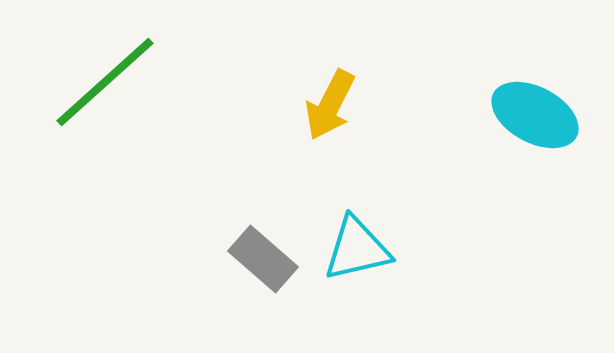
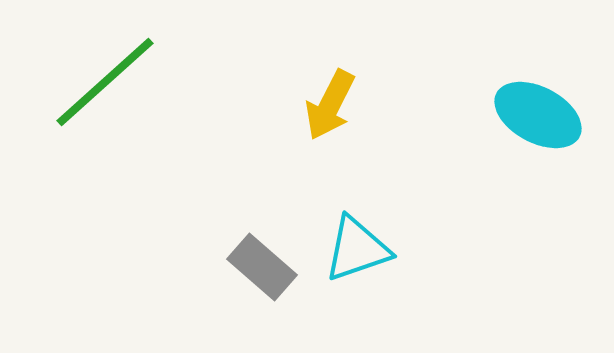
cyan ellipse: moved 3 px right
cyan triangle: rotated 6 degrees counterclockwise
gray rectangle: moved 1 px left, 8 px down
